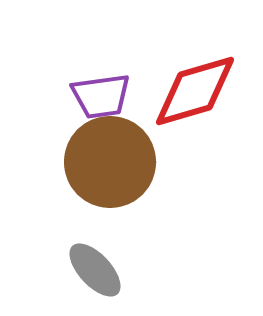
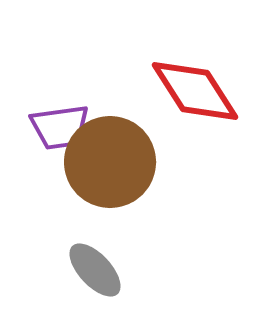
red diamond: rotated 74 degrees clockwise
purple trapezoid: moved 41 px left, 31 px down
